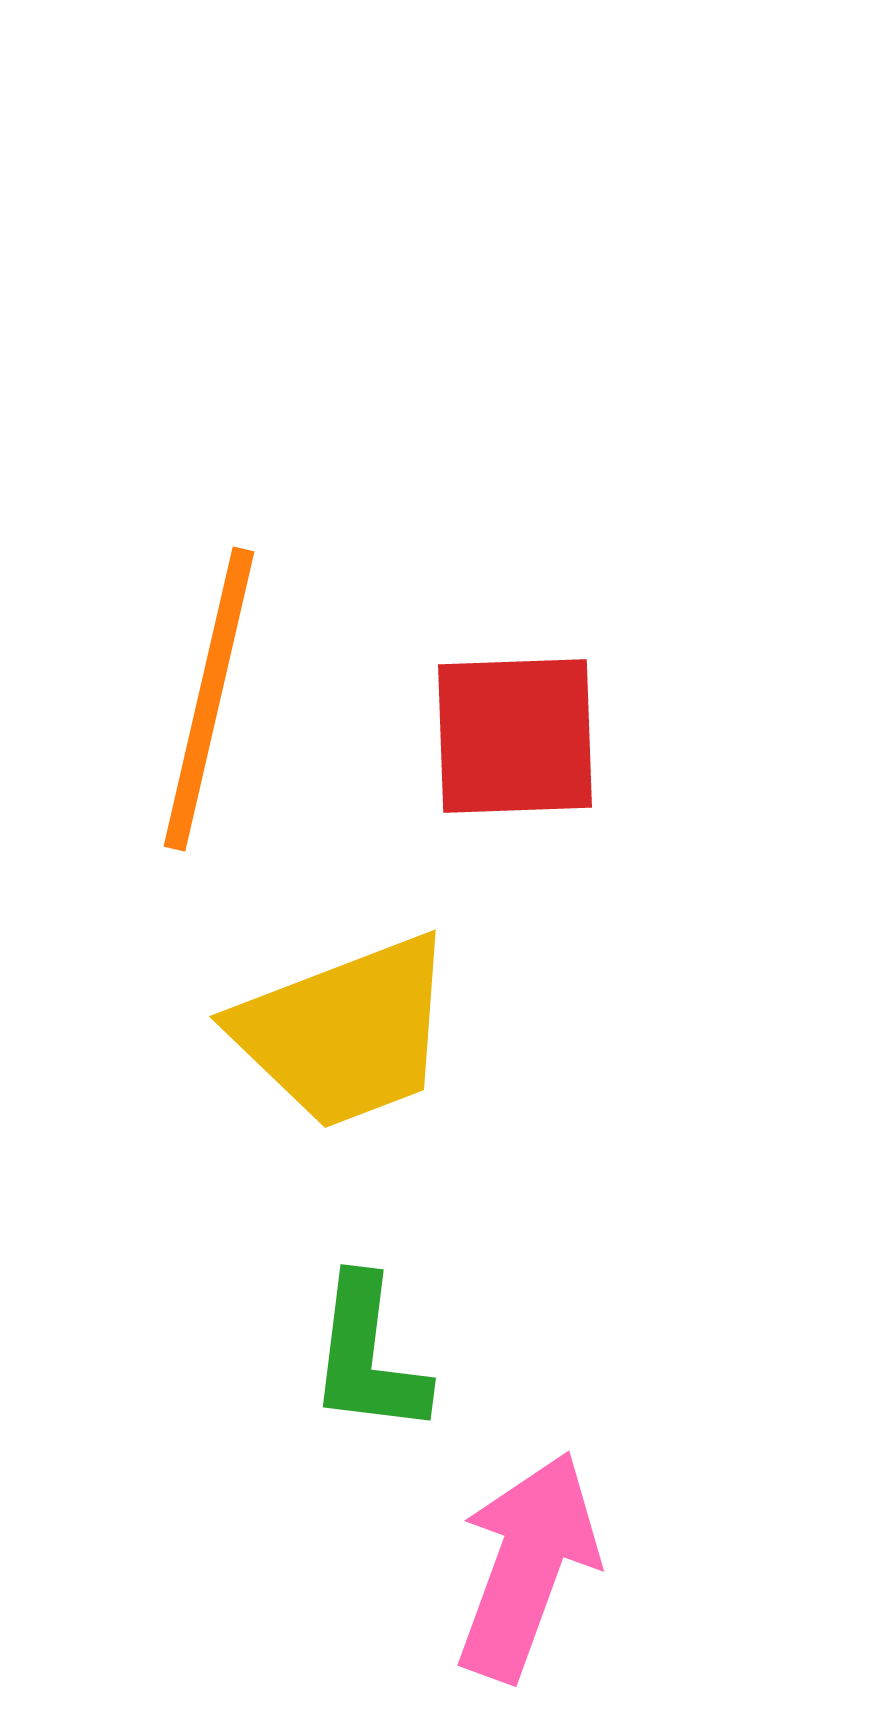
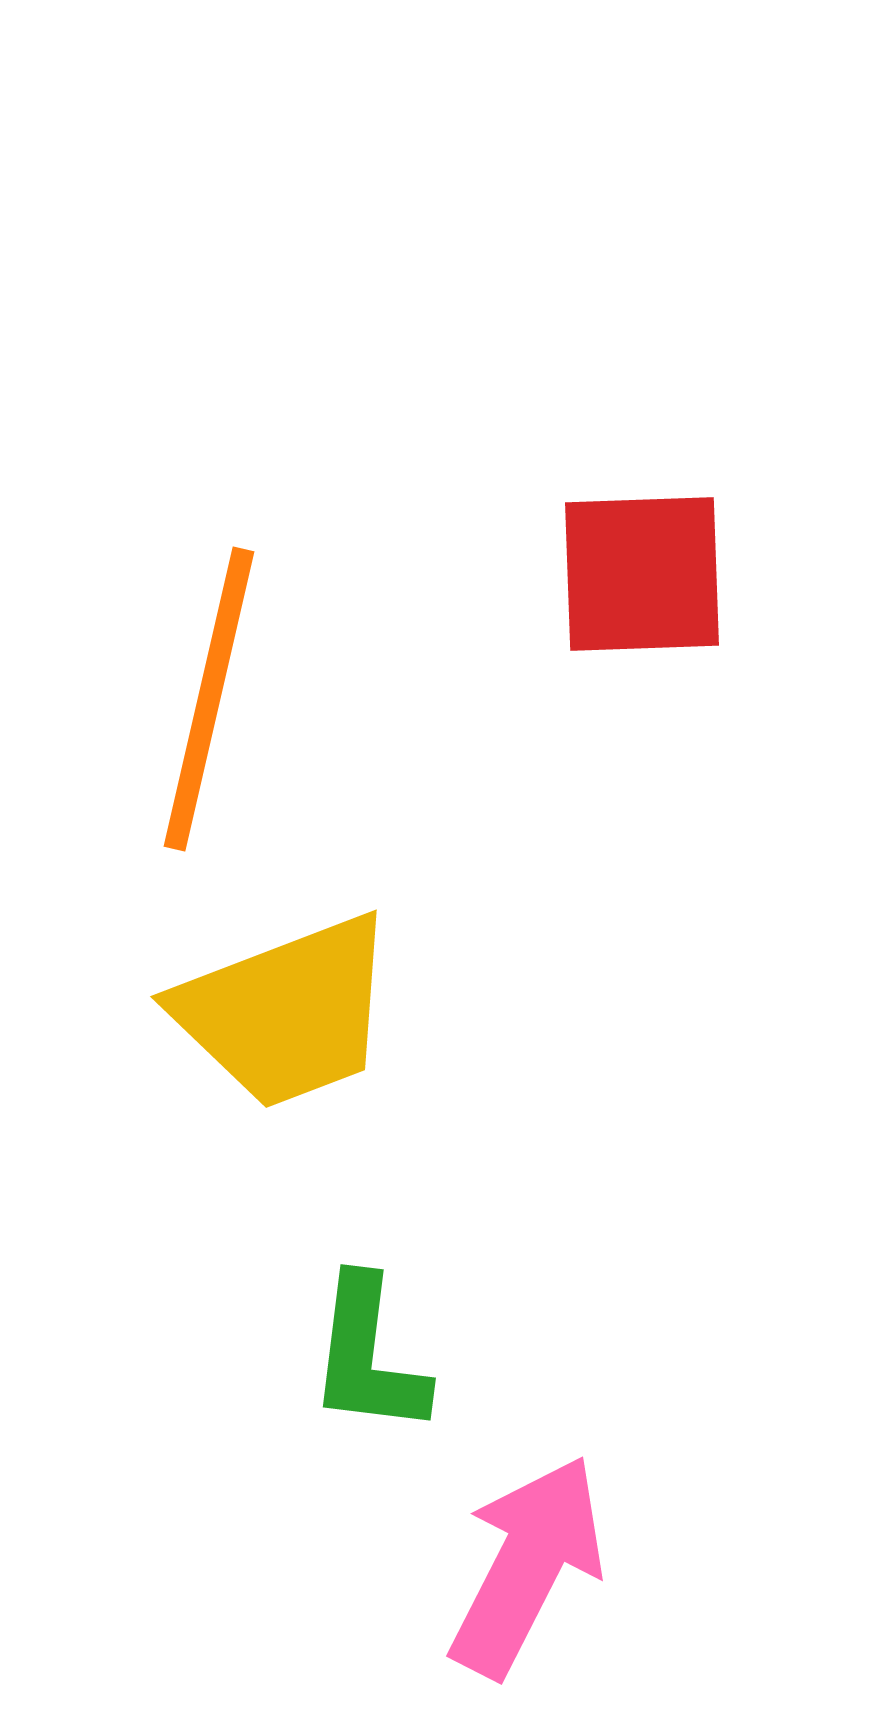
red square: moved 127 px right, 162 px up
yellow trapezoid: moved 59 px left, 20 px up
pink arrow: rotated 7 degrees clockwise
